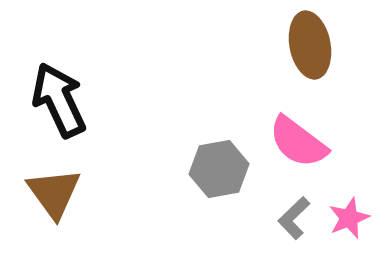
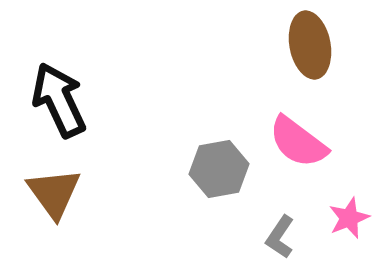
gray L-shape: moved 14 px left, 19 px down; rotated 12 degrees counterclockwise
